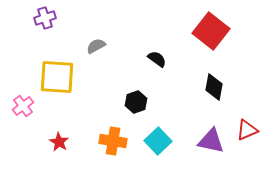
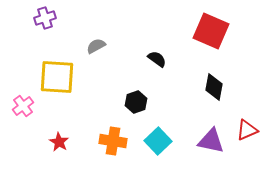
red square: rotated 15 degrees counterclockwise
